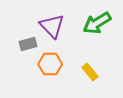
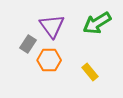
purple triangle: rotated 8 degrees clockwise
gray rectangle: rotated 42 degrees counterclockwise
orange hexagon: moved 1 px left, 4 px up
